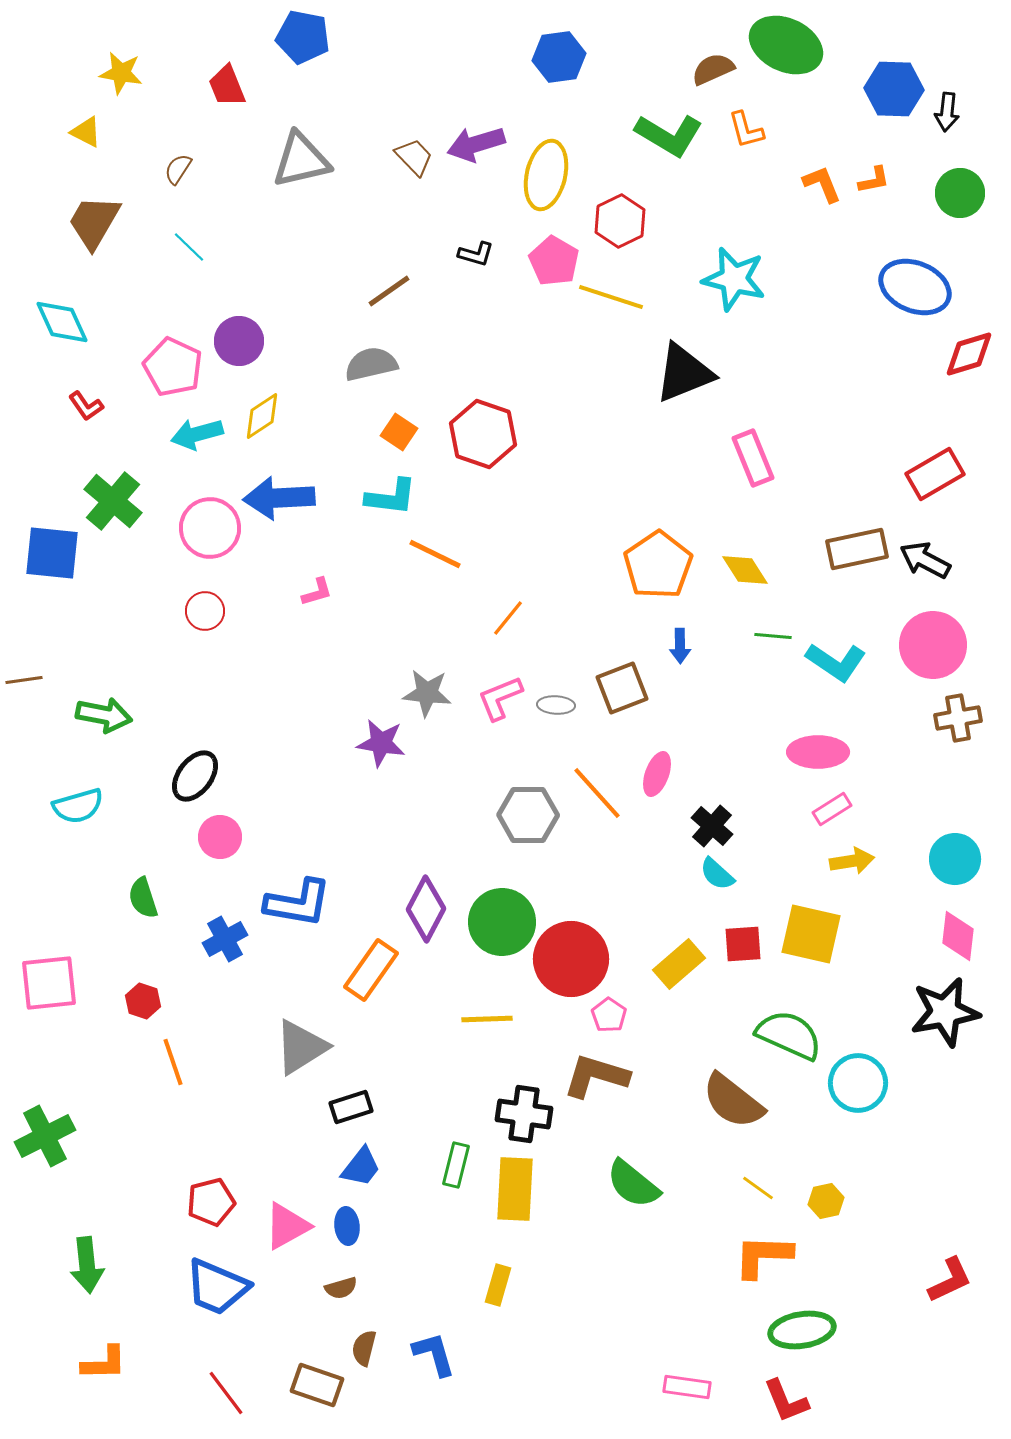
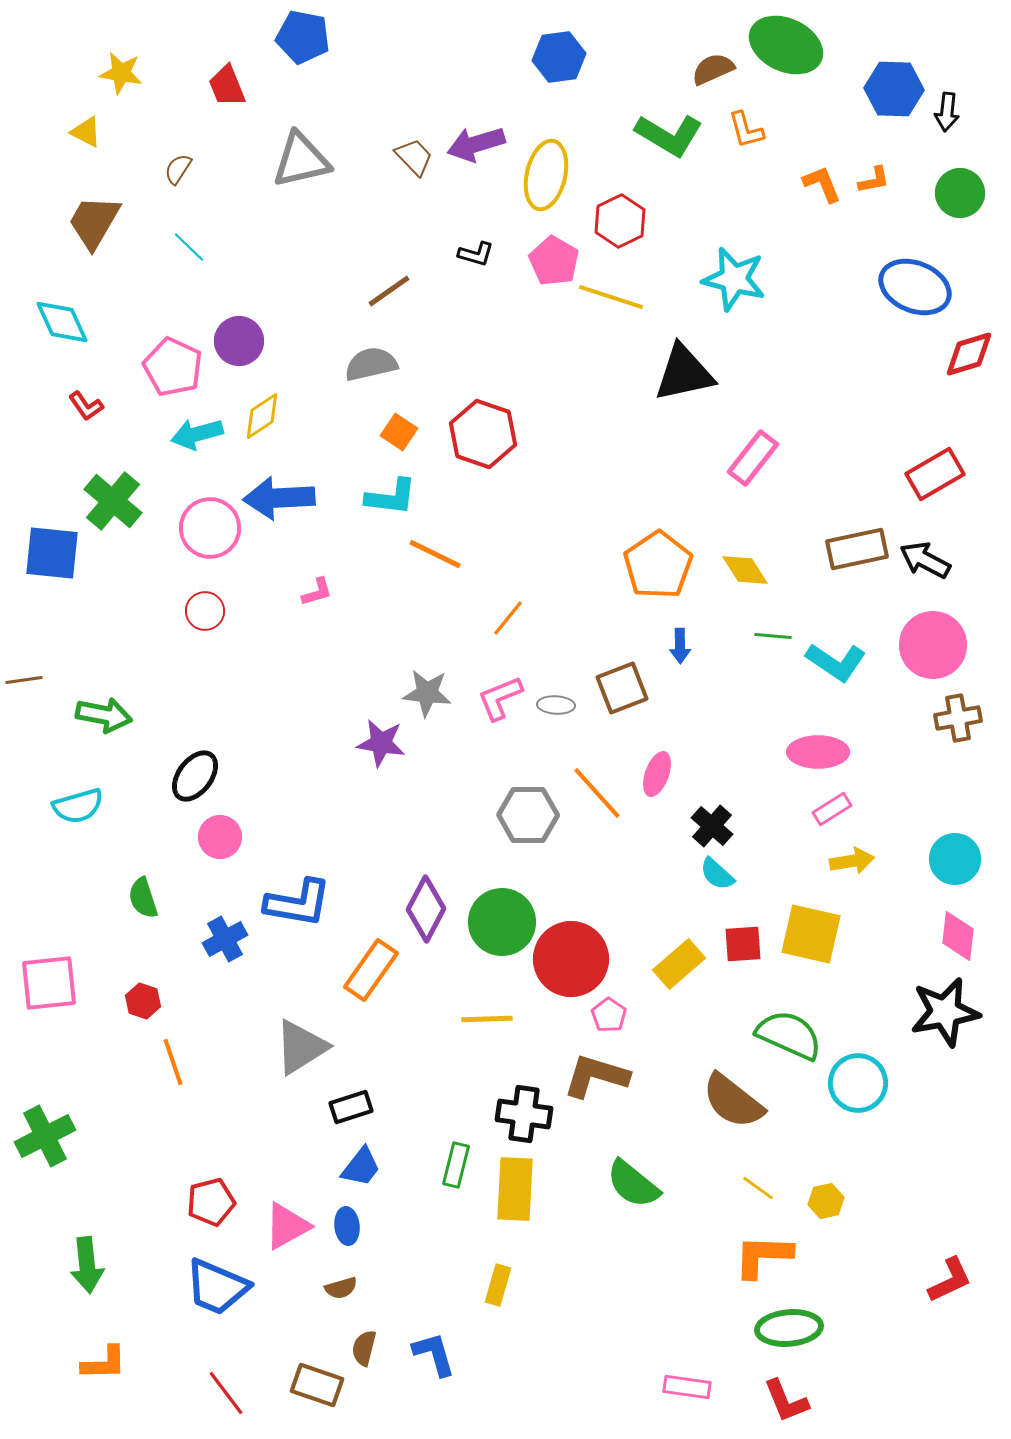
black triangle at (684, 373): rotated 10 degrees clockwise
pink rectangle at (753, 458): rotated 60 degrees clockwise
green ellipse at (802, 1330): moved 13 px left, 2 px up; rotated 4 degrees clockwise
